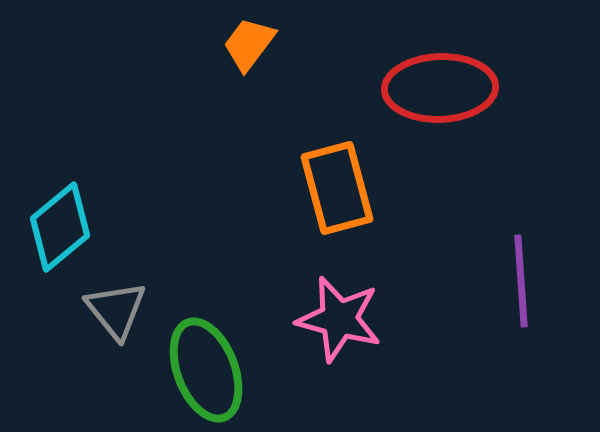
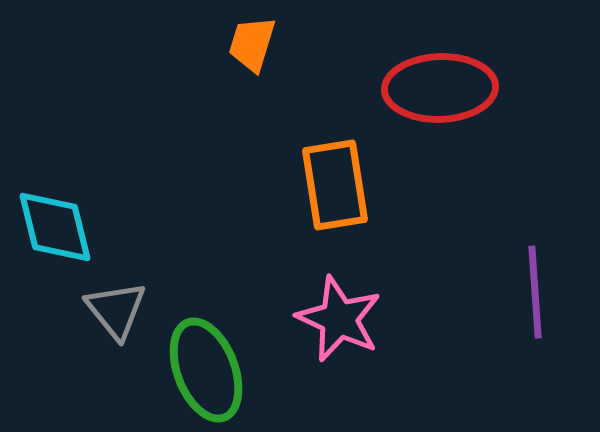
orange trapezoid: moved 3 px right; rotated 20 degrees counterclockwise
orange rectangle: moved 2 px left, 3 px up; rotated 6 degrees clockwise
cyan diamond: moved 5 px left; rotated 64 degrees counterclockwise
purple line: moved 14 px right, 11 px down
pink star: rotated 10 degrees clockwise
